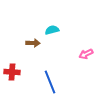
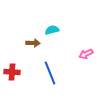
blue line: moved 9 px up
